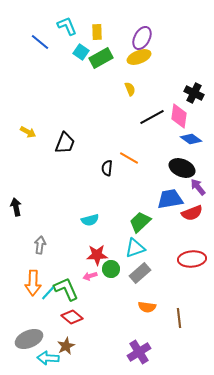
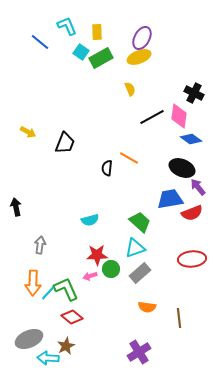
green trapezoid: rotated 85 degrees clockwise
